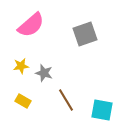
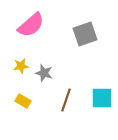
brown line: rotated 50 degrees clockwise
cyan square: moved 12 px up; rotated 10 degrees counterclockwise
